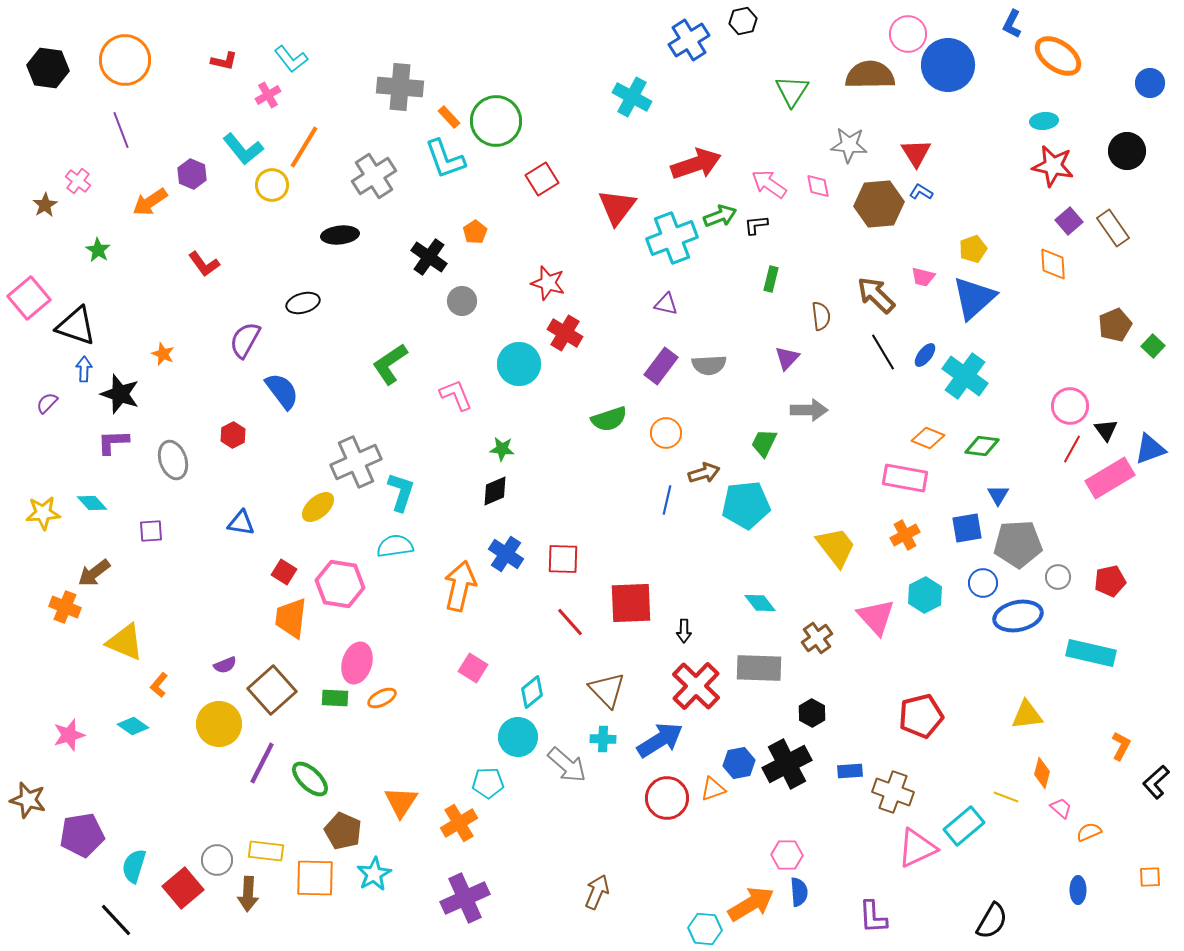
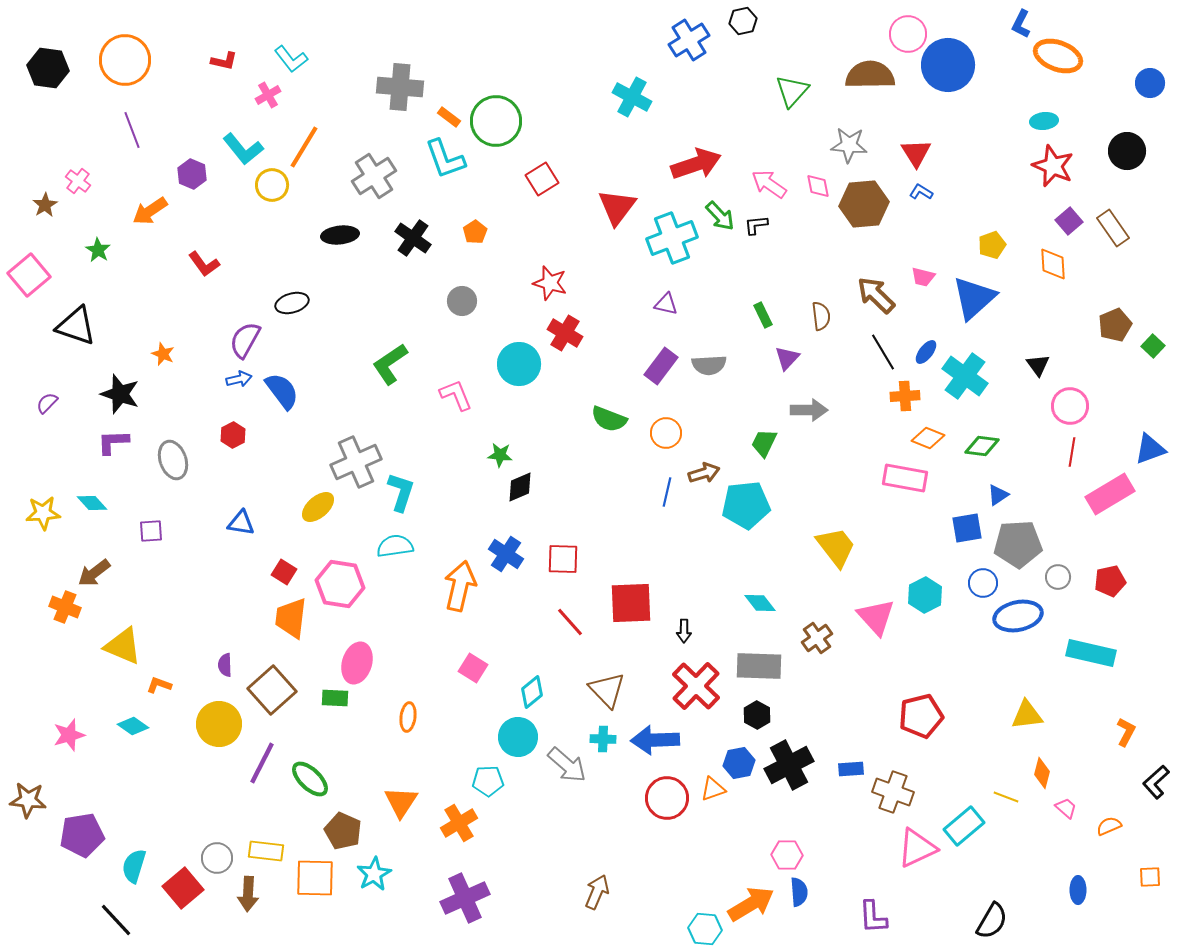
blue L-shape at (1012, 24): moved 9 px right
orange ellipse at (1058, 56): rotated 15 degrees counterclockwise
green triangle at (792, 91): rotated 9 degrees clockwise
orange rectangle at (449, 117): rotated 10 degrees counterclockwise
purple line at (121, 130): moved 11 px right
red star at (1053, 166): rotated 12 degrees clockwise
orange arrow at (150, 202): moved 9 px down
brown hexagon at (879, 204): moved 15 px left
green arrow at (720, 216): rotated 68 degrees clockwise
yellow pentagon at (973, 249): moved 19 px right, 4 px up
black cross at (429, 257): moved 16 px left, 19 px up
green rectangle at (771, 279): moved 8 px left, 36 px down; rotated 40 degrees counterclockwise
red star at (548, 283): moved 2 px right
pink square at (29, 298): moved 23 px up
black ellipse at (303, 303): moved 11 px left
blue ellipse at (925, 355): moved 1 px right, 3 px up
blue arrow at (84, 369): moved 155 px right, 10 px down; rotated 75 degrees clockwise
green semicircle at (609, 419): rotated 39 degrees clockwise
black triangle at (1106, 430): moved 68 px left, 65 px up
green star at (502, 449): moved 2 px left, 6 px down
red line at (1072, 449): moved 3 px down; rotated 20 degrees counterclockwise
pink rectangle at (1110, 478): moved 16 px down
black diamond at (495, 491): moved 25 px right, 4 px up
blue triangle at (998, 495): rotated 25 degrees clockwise
blue line at (667, 500): moved 8 px up
orange cross at (905, 535): moved 139 px up; rotated 24 degrees clockwise
yellow triangle at (125, 642): moved 2 px left, 4 px down
purple semicircle at (225, 665): rotated 110 degrees clockwise
gray rectangle at (759, 668): moved 2 px up
orange L-shape at (159, 685): rotated 70 degrees clockwise
orange ellipse at (382, 698): moved 26 px right, 19 px down; rotated 56 degrees counterclockwise
black hexagon at (812, 713): moved 55 px left, 2 px down
blue arrow at (660, 740): moved 5 px left; rotated 150 degrees counterclockwise
orange L-shape at (1121, 746): moved 5 px right, 14 px up
black cross at (787, 764): moved 2 px right, 1 px down
blue rectangle at (850, 771): moved 1 px right, 2 px up
cyan pentagon at (488, 783): moved 2 px up
brown star at (28, 800): rotated 9 degrees counterclockwise
pink trapezoid at (1061, 808): moved 5 px right
orange semicircle at (1089, 832): moved 20 px right, 6 px up
gray circle at (217, 860): moved 2 px up
